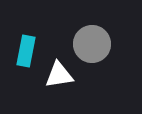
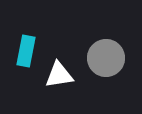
gray circle: moved 14 px right, 14 px down
